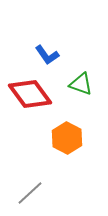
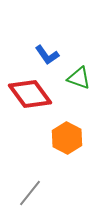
green triangle: moved 2 px left, 6 px up
gray line: rotated 8 degrees counterclockwise
